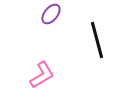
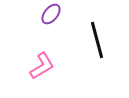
pink L-shape: moved 9 px up
